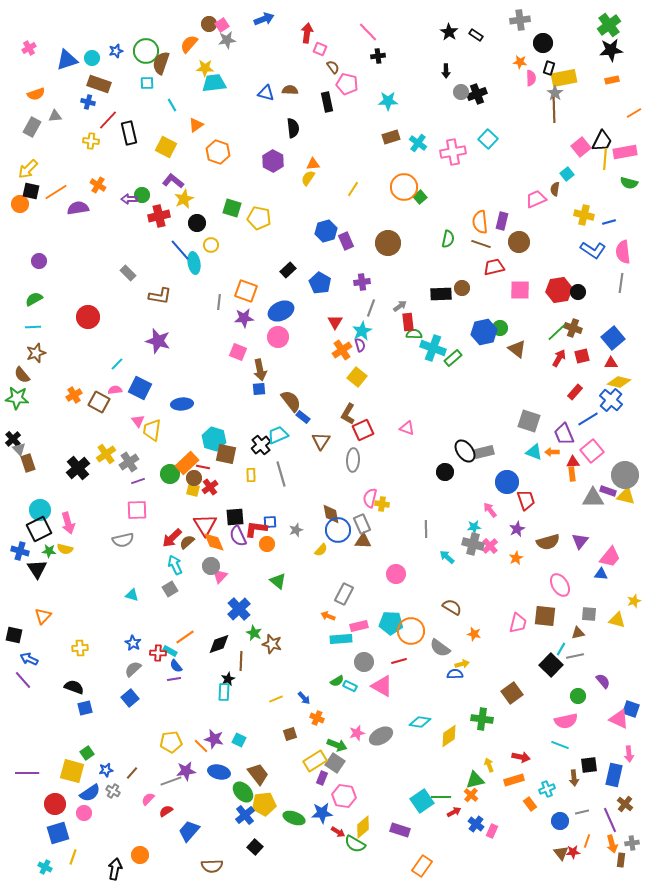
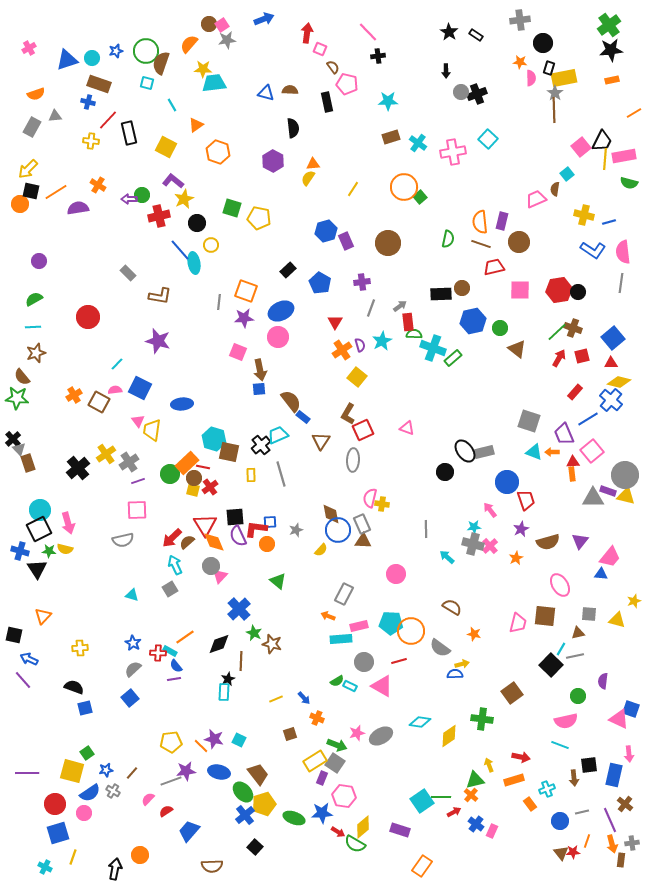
yellow star at (205, 68): moved 2 px left, 1 px down
cyan square at (147, 83): rotated 16 degrees clockwise
pink rectangle at (625, 152): moved 1 px left, 4 px down
cyan star at (362, 331): moved 20 px right, 10 px down
blue hexagon at (484, 332): moved 11 px left, 11 px up
brown semicircle at (22, 375): moved 2 px down
brown square at (226, 454): moved 3 px right, 2 px up
purple star at (517, 529): moved 4 px right
purple semicircle at (603, 681): rotated 133 degrees counterclockwise
yellow pentagon at (264, 804): rotated 10 degrees counterclockwise
